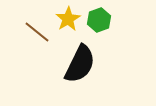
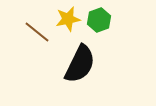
yellow star: rotated 20 degrees clockwise
